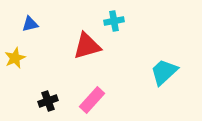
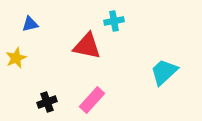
red triangle: rotated 28 degrees clockwise
yellow star: moved 1 px right
black cross: moved 1 px left, 1 px down
